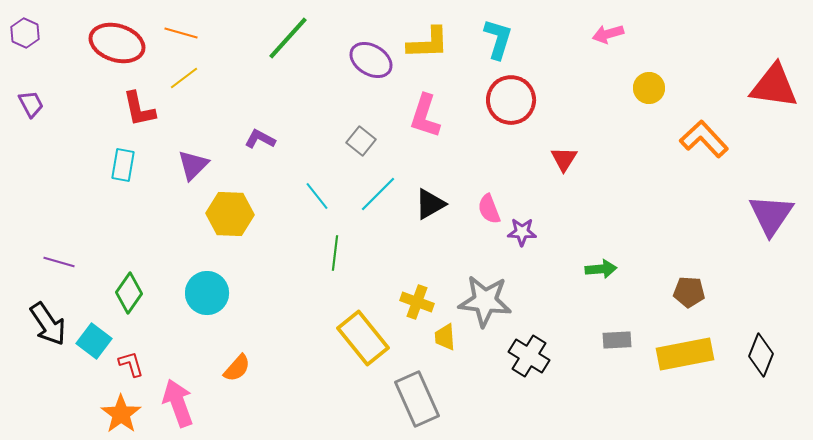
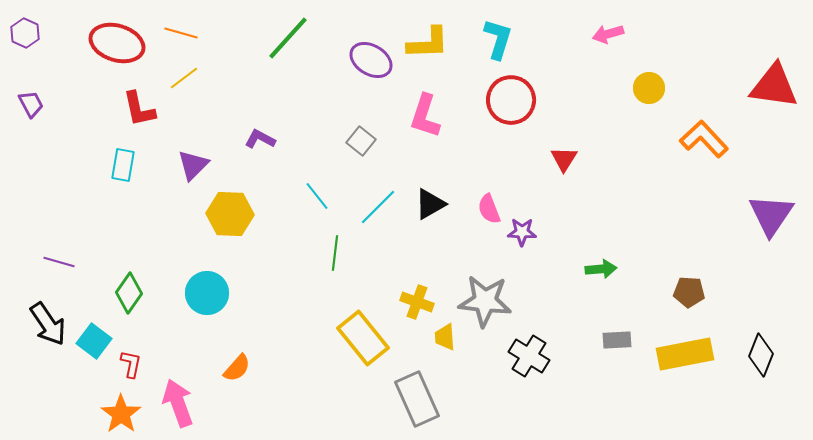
cyan line at (378, 194): moved 13 px down
red L-shape at (131, 364): rotated 28 degrees clockwise
